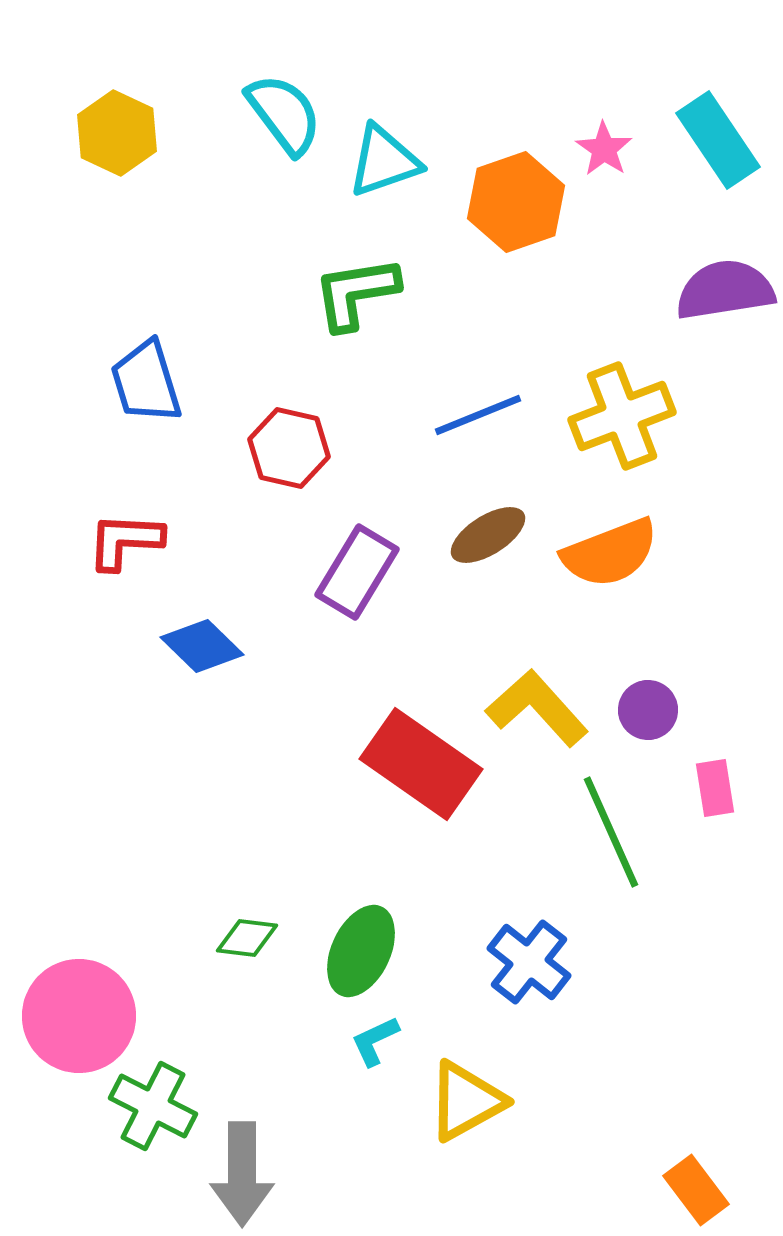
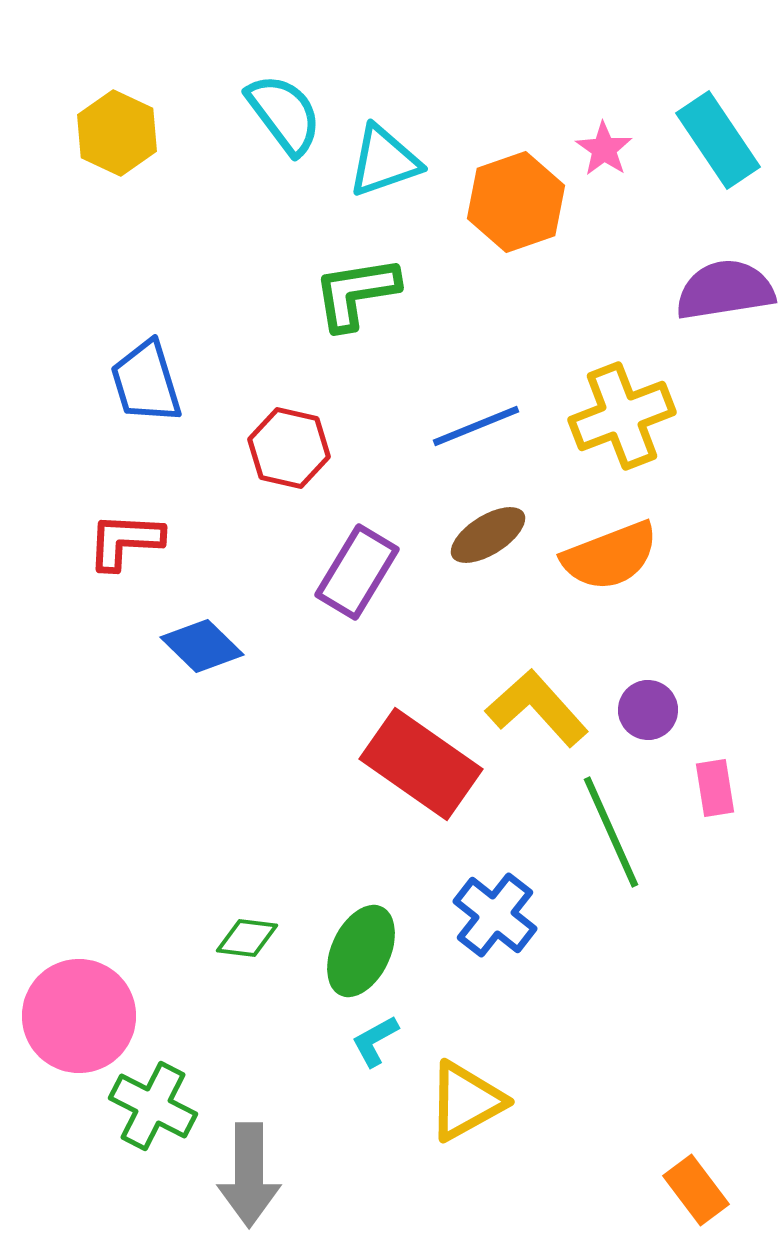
blue line: moved 2 px left, 11 px down
orange semicircle: moved 3 px down
blue cross: moved 34 px left, 47 px up
cyan L-shape: rotated 4 degrees counterclockwise
gray arrow: moved 7 px right, 1 px down
